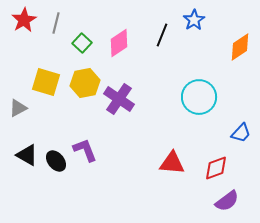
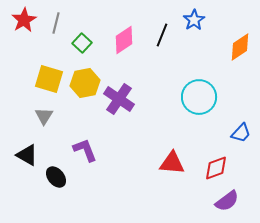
pink diamond: moved 5 px right, 3 px up
yellow square: moved 3 px right, 3 px up
gray triangle: moved 26 px right, 8 px down; rotated 30 degrees counterclockwise
black ellipse: moved 16 px down
